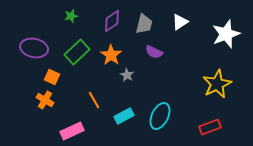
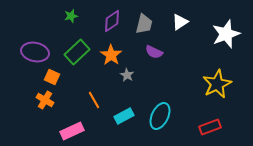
purple ellipse: moved 1 px right, 4 px down
